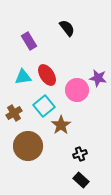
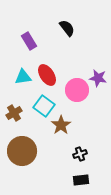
cyan square: rotated 15 degrees counterclockwise
brown circle: moved 6 px left, 5 px down
black rectangle: rotated 49 degrees counterclockwise
